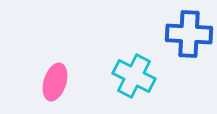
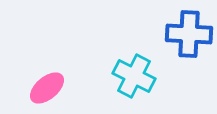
pink ellipse: moved 8 px left, 6 px down; rotated 33 degrees clockwise
